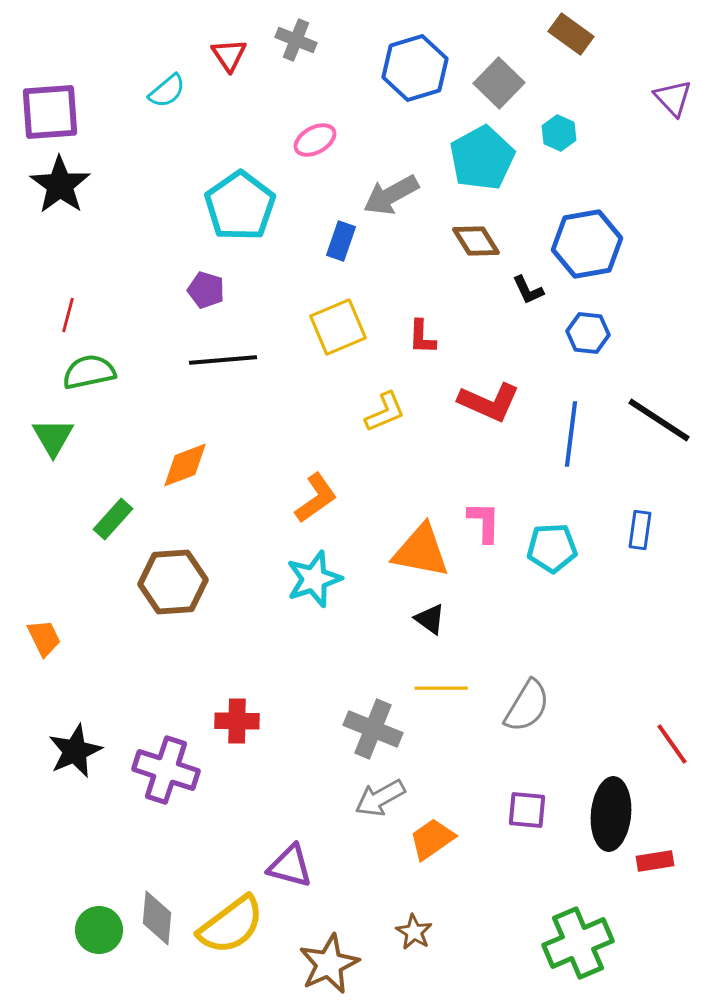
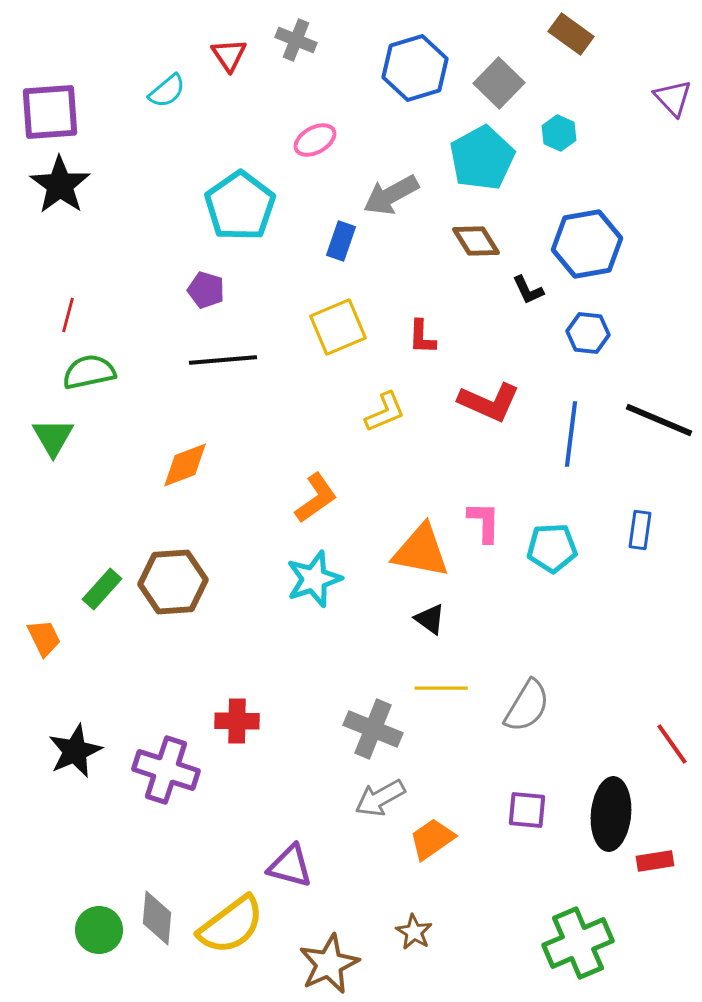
black line at (659, 420): rotated 10 degrees counterclockwise
green rectangle at (113, 519): moved 11 px left, 70 px down
